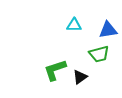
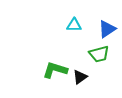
blue triangle: moved 1 px left, 1 px up; rotated 24 degrees counterclockwise
green L-shape: rotated 35 degrees clockwise
